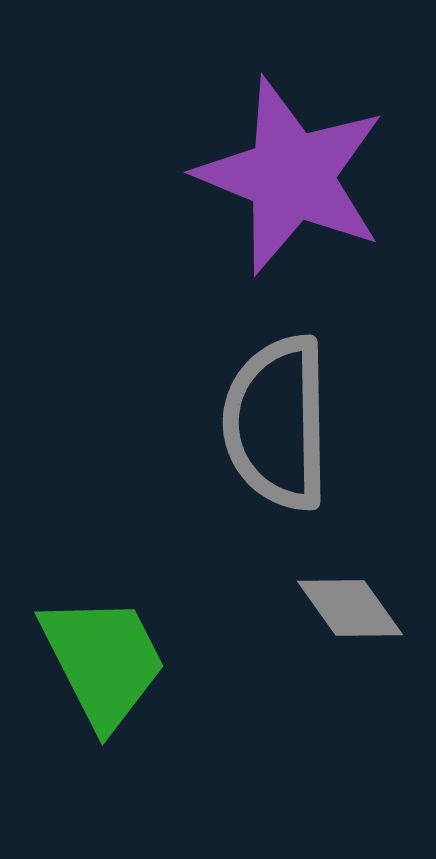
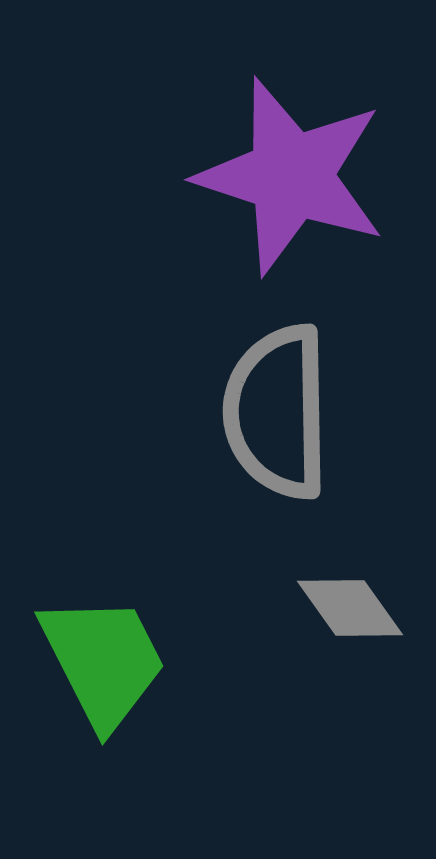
purple star: rotated 4 degrees counterclockwise
gray semicircle: moved 11 px up
